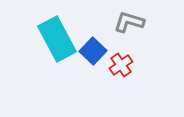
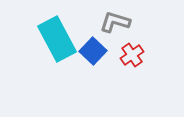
gray L-shape: moved 14 px left
red cross: moved 11 px right, 10 px up
